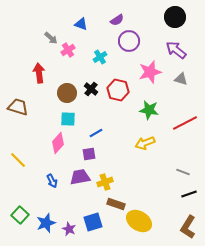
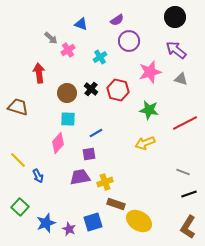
blue arrow: moved 14 px left, 5 px up
green square: moved 8 px up
